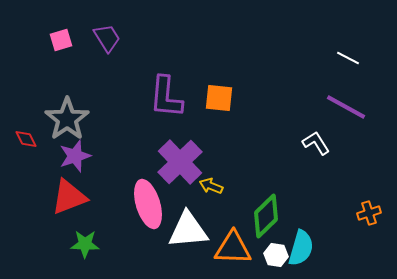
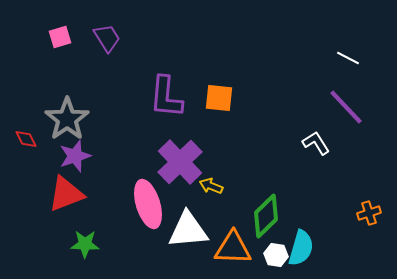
pink square: moved 1 px left, 3 px up
purple line: rotated 18 degrees clockwise
red triangle: moved 3 px left, 3 px up
